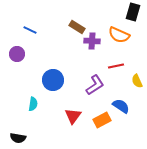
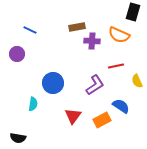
brown rectangle: rotated 42 degrees counterclockwise
blue circle: moved 3 px down
